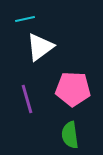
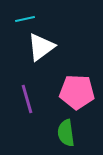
white triangle: moved 1 px right
pink pentagon: moved 4 px right, 3 px down
green semicircle: moved 4 px left, 2 px up
